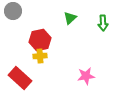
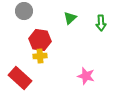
gray circle: moved 11 px right
green arrow: moved 2 px left
red hexagon: rotated 20 degrees clockwise
pink star: rotated 24 degrees clockwise
